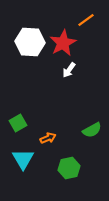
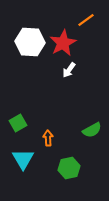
orange arrow: rotated 70 degrees counterclockwise
